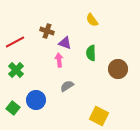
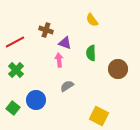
brown cross: moved 1 px left, 1 px up
